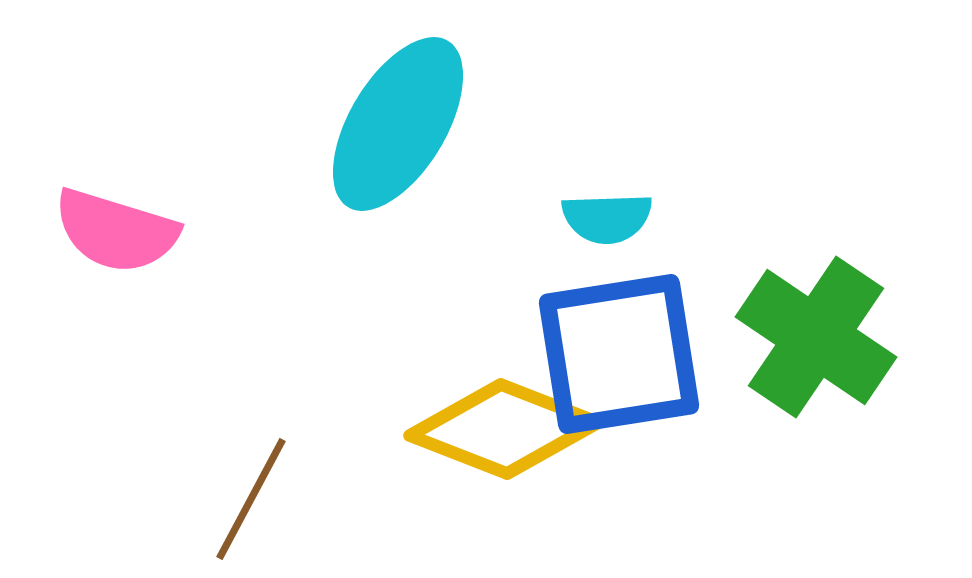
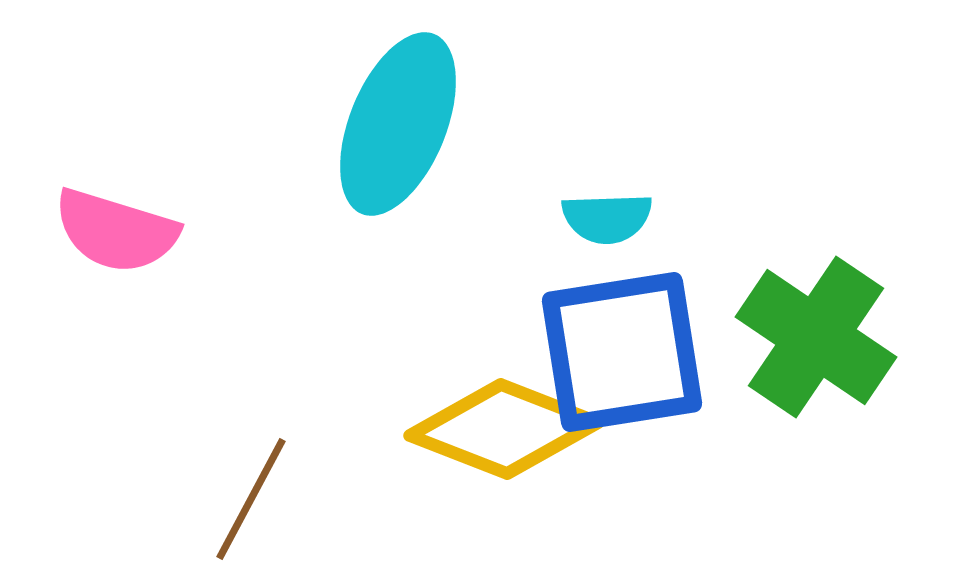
cyan ellipse: rotated 9 degrees counterclockwise
blue square: moved 3 px right, 2 px up
